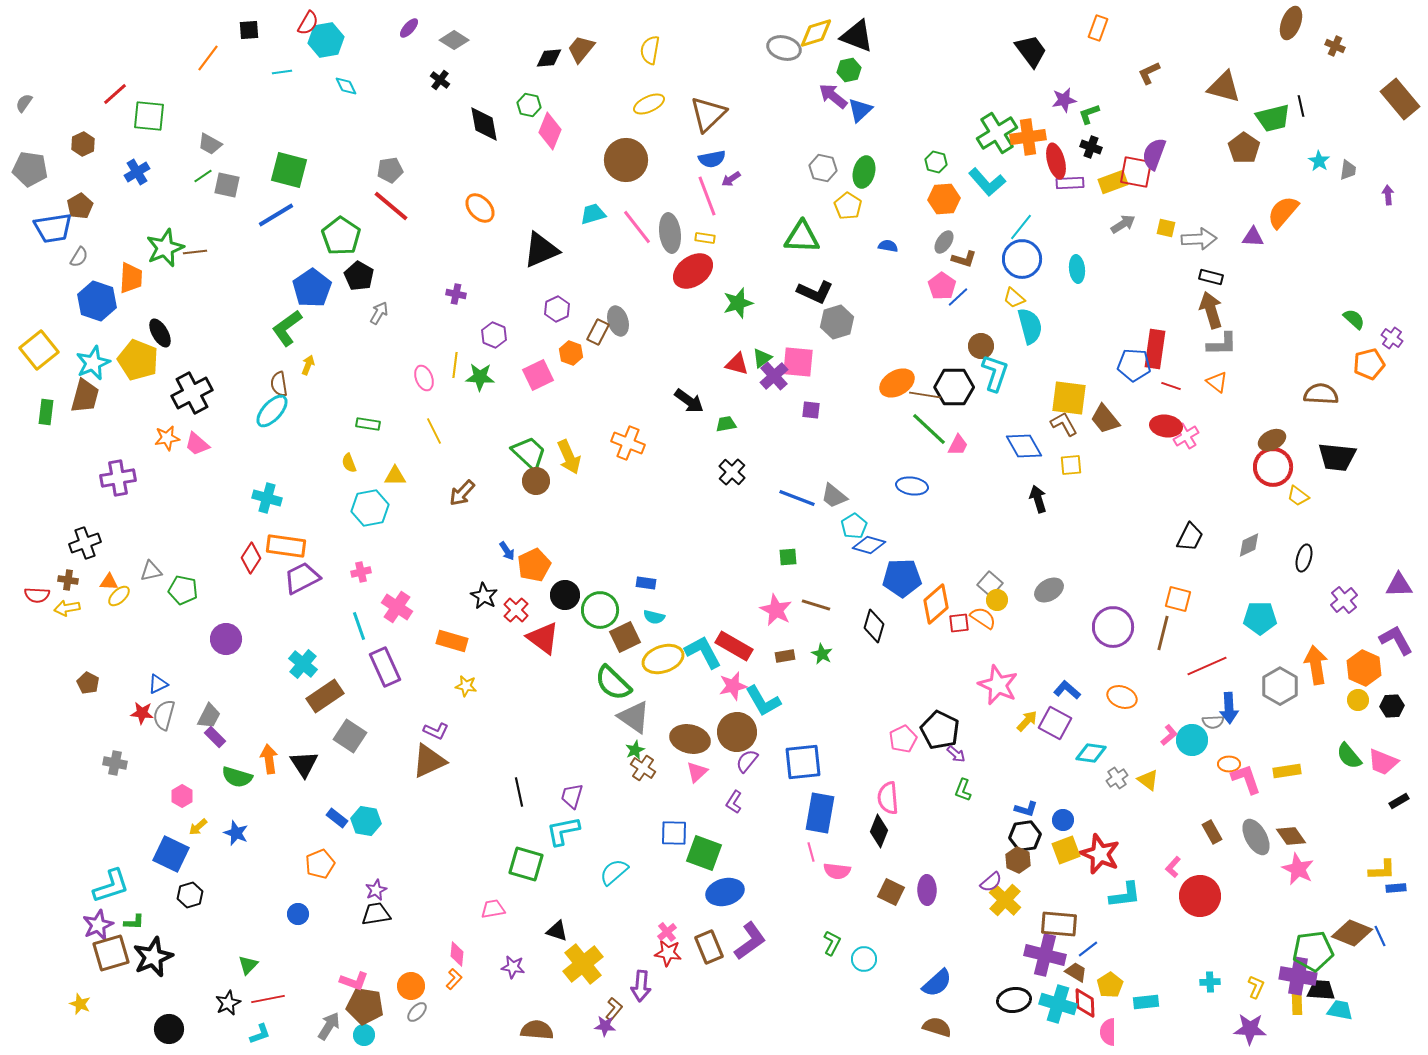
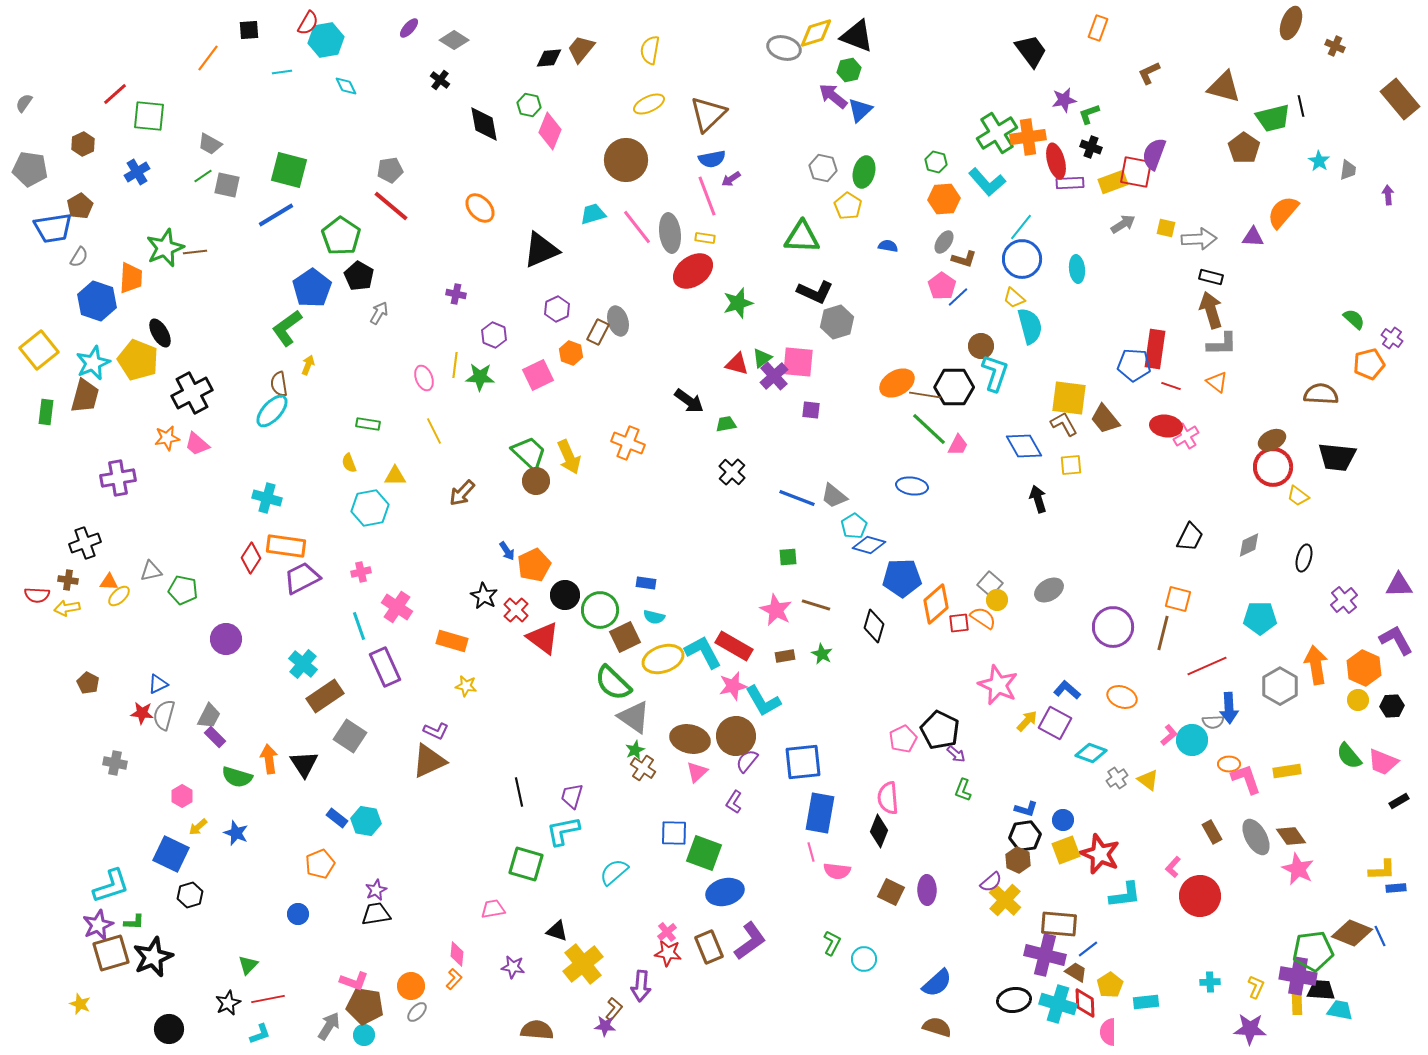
brown circle at (737, 732): moved 1 px left, 4 px down
cyan diamond at (1091, 753): rotated 12 degrees clockwise
